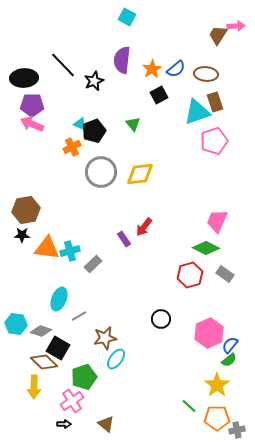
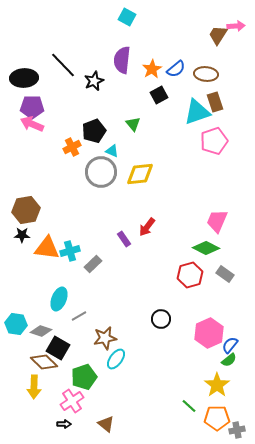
purple pentagon at (32, 105): moved 2 px down
cyan triangle at (80, 124): moved 32 px right, 27 px down
red arrow at (144, 227): moved 3 px right
